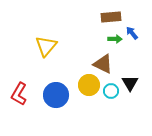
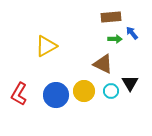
yellow triangle: rotated 20 degrees clockwise
yellow circle: moved 5 px left, 6 px down
